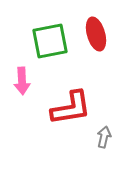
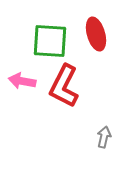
green square: rotated 15 degrees clockwise
pink arrow: rotated 104 degrees clockwise
red L-shape: moved 7 px left, 22 px up; rotated 126 degrees clockwise
